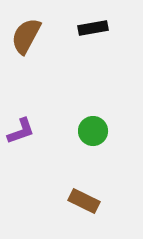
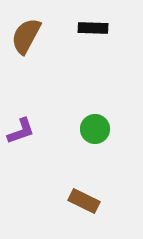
black rectangle: rotated 12 degrees clockwise
green circle: moved 2 px right, 2 px up
